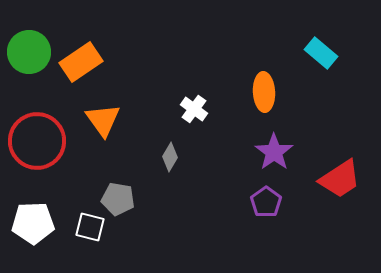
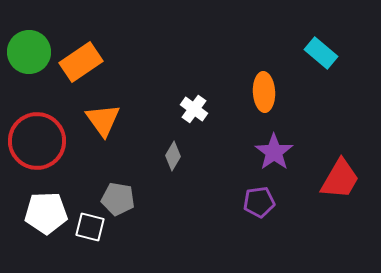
gray diamond: moved 3 px right, 1 px up
red trapezoid: rotated 27 degrees counterclockwise
purple pentagon: moved 7 px left; rotated 28 degrees clockwise
white pentagon: moved 13 px right, 10 px up
